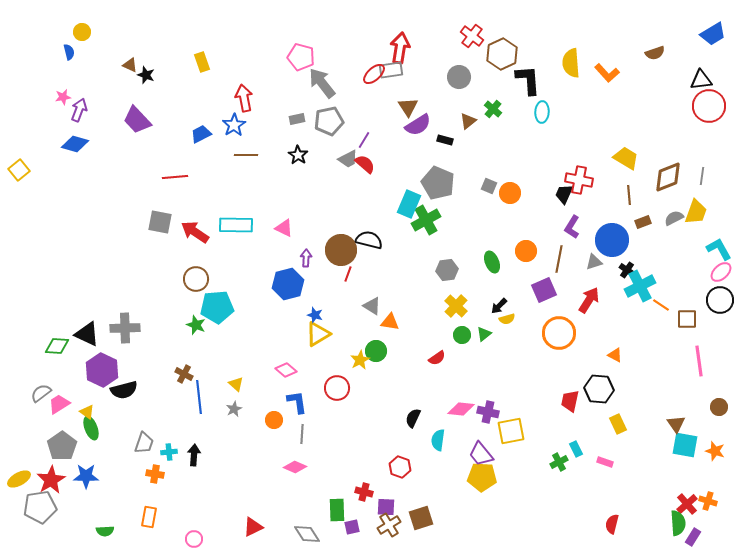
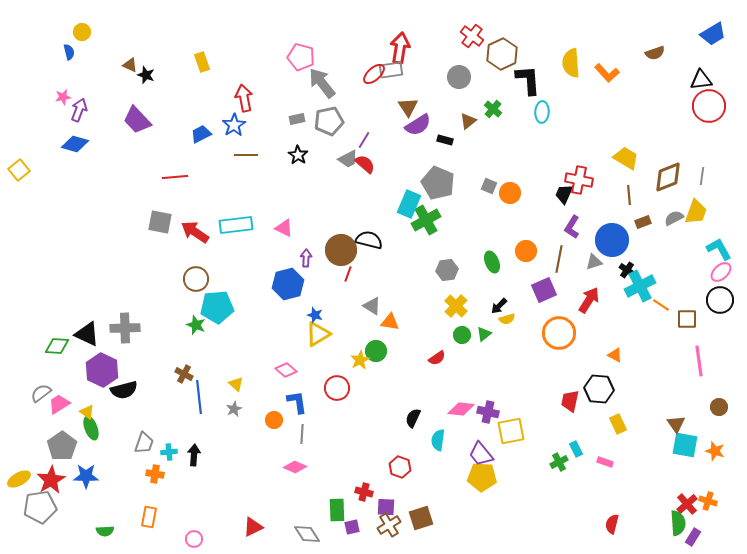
cyan rectangle at (236, 225): rotated 8 degrees counterclockwise
